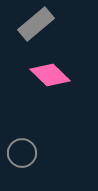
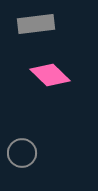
gray rectangle: rotated 33 degrees clockwise
